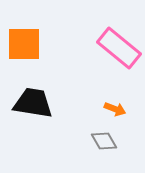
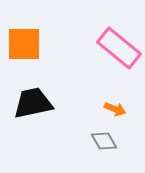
black trapezoid: rotated 21 degrees counterclockwise
